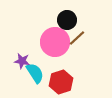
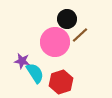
black circle: moved 1 px up
brown line: moved 3 px right, 3 px up
